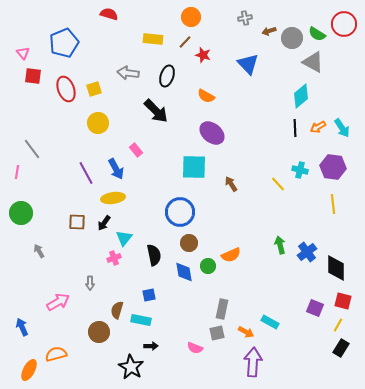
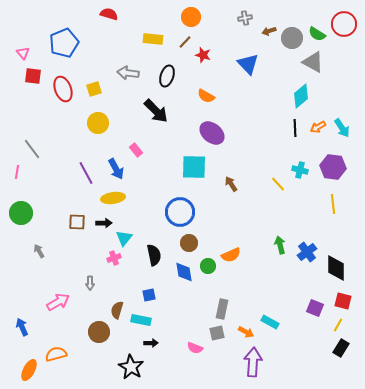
red ellipse at (66, 89): moved 3 px left
black arrow at (104, 223): rotated 126 degrees counterclockwise
black arrow at (151, 346): moved 3 px up
